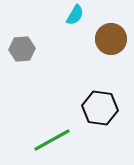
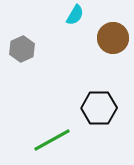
brown circle: moved 2 px right, 1 px up
gray hexagon: rotated 20 degrees counterclockwise
black hexagon: moved 1 px left; rotated 8 degrees counterclockwise
